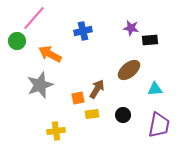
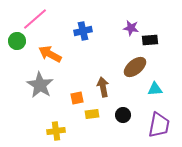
pink line: moved 1 px right, 1 px down; rotated 8 degrees clockwise
brown ellipse: moved 6 px right, 3 px up
gray star: rotated 20 degrees counterclockwise
brown arrow: moved 6 px right, 2 px up; rotated 42 degrees counterclockwise
orange square: moved 1 px left
